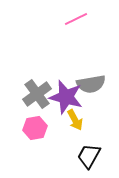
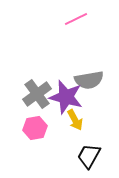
gray semicircle: moved 2 px left, 4 px up
